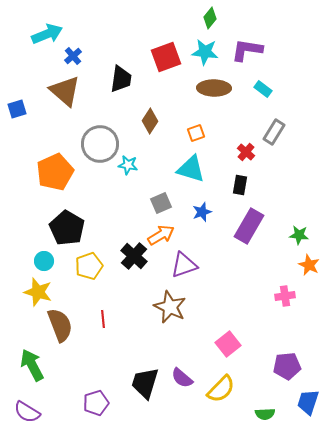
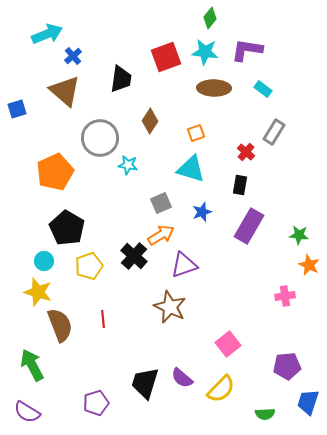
gray circle at (100, 144): moved 6 px up
